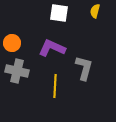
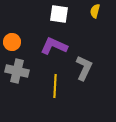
white square: moved 1 px down
orange circle: moved 1 px up
purple L-shape: moved 2 px right, 2 px up
gray L-shape: rotated 10 degrees clockwise
